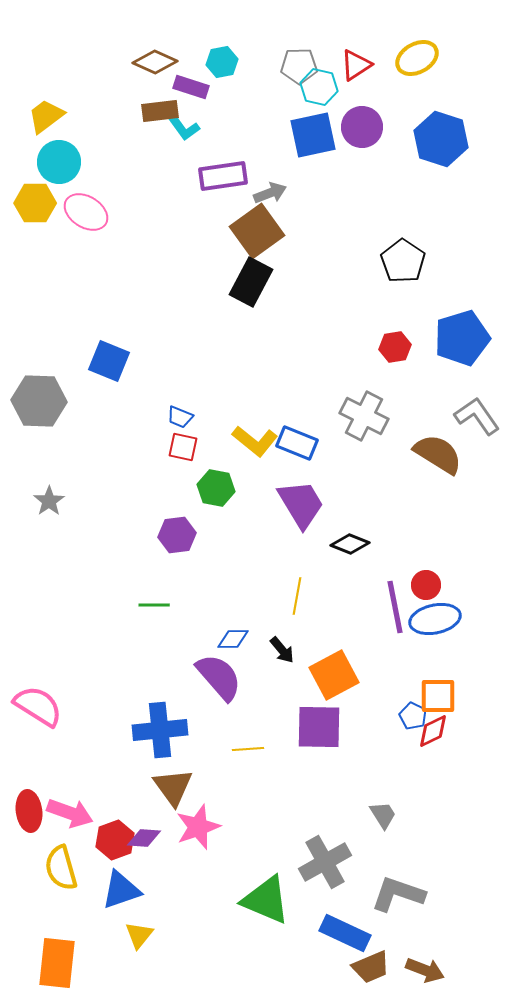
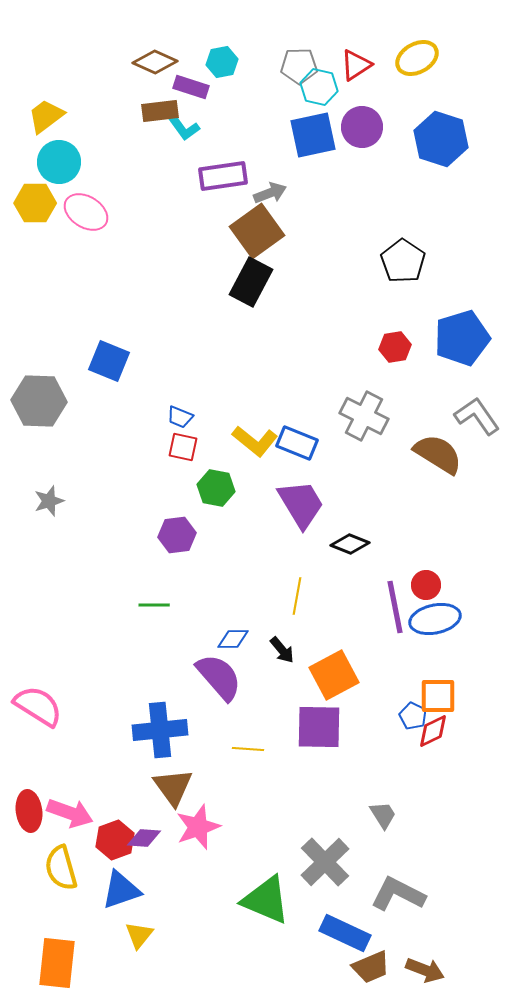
gray star at (49, 501): rotated 16 degrees clockwise
yellow line at (248, 749): rotated 8 degrees clockwise
gray cross at (325, 862): rotated 15 degrees counterclockwise
gray L-shape at (398, 894): rotated 8 degrees clockwise
